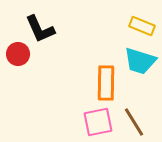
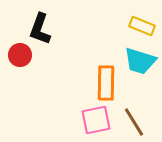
black L-shape: rotated 44 degrees clockwise
red circle: moved 2 px right, 1 px down
pink square: moved 2 px left, 2 px up
